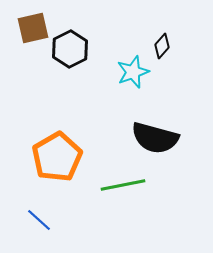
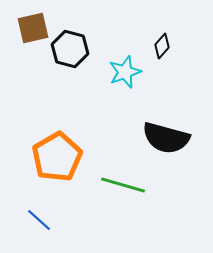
black hexagon: rotated 18 degrees counterclockwise
cyan star: moved 8 px left
black semicircle: moved 11 px right
green line: rotated 27 degrees clockwise
